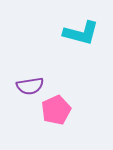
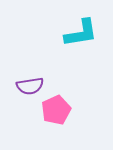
cyan L-shape: rotated 24 degrees counterclockwise
